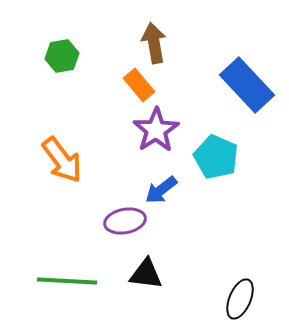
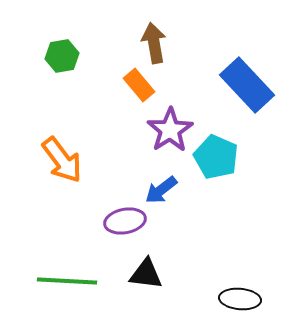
purple star: moved 14 px right
black ellipse: rotated 72 degrees clockwise
